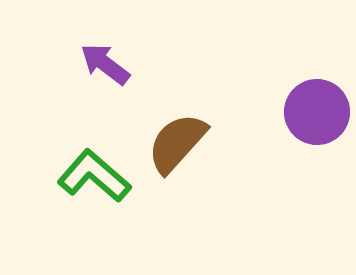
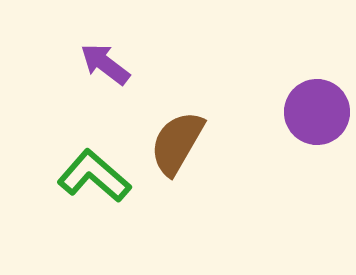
brown semicircle: rotated 12 degrees counterclockwise
